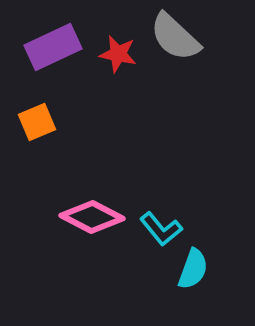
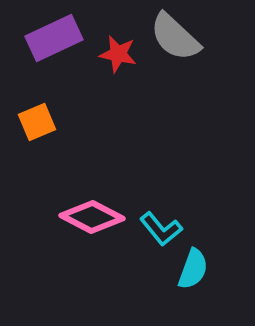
purple rectangle: moved 1 px right, 9 px up
